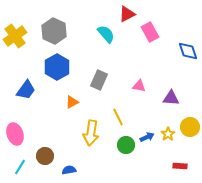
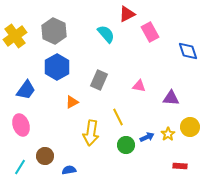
pink ellipse: moved 6 px right, 9 px up
